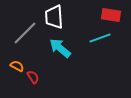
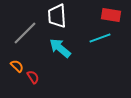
white trapezoid: moved 3 px right, 1 px up
orange semicircle: rotated 16 degrees clockwise
